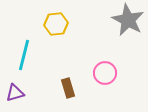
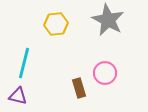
gray star: moved 20 px left
cyan line: moved 8 px down
brown rectangle: moved 11 px right
purple triangle: moved 3 px right, 3 px down; rotated 30 degrees clockwise
